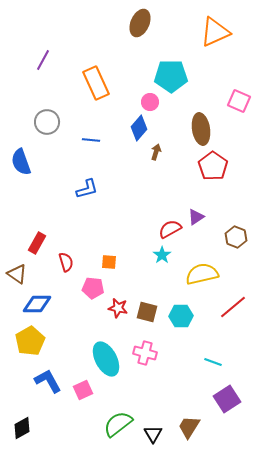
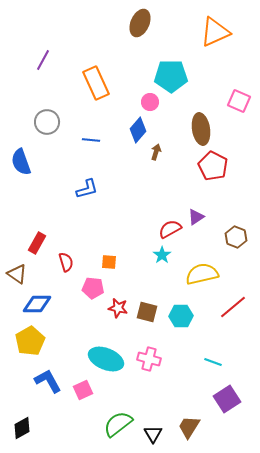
blue diamond at (139, 128): moved 1 px left, 2 px down
red pentagon at (213, 166): rotated 8 degrees counterclockwise
pink cross at (145, 353): moved 4 px right, 6 px down
cyan ellipse at (106, 359): rotated 40 degrees counterclockwise
